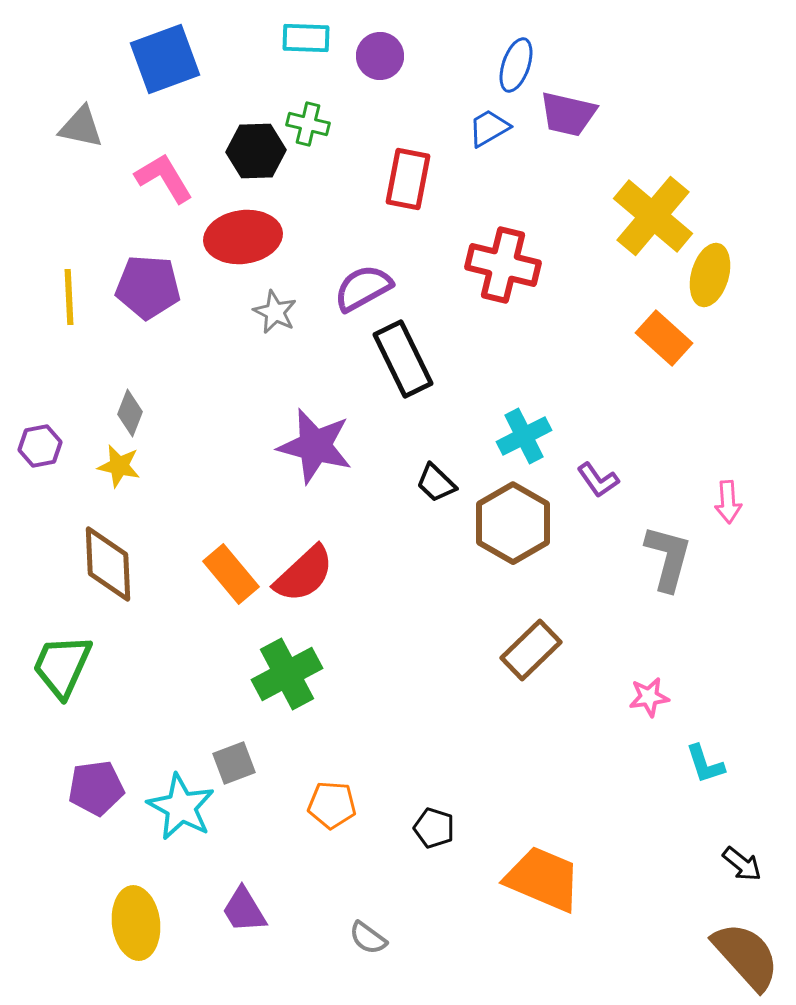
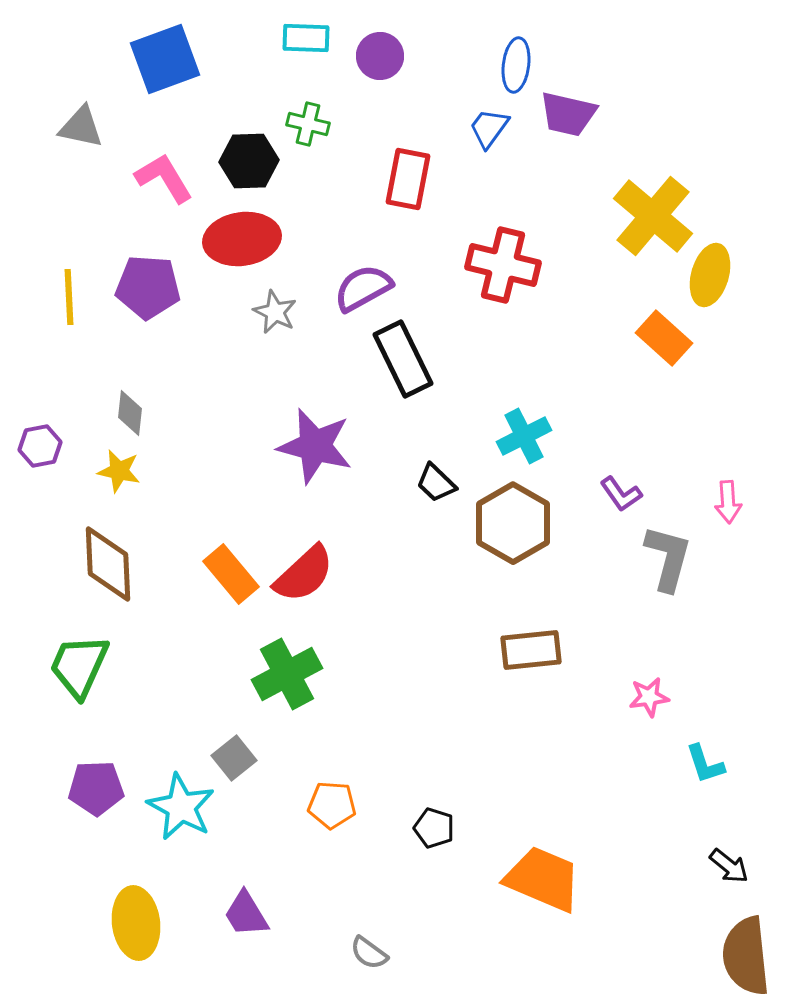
blue ellipse at (516, 65): rotated 12 degrees counterclockwise
blue trapezoid at (489, 128): rotated 24 degrees counterclockwise
black hexagon at (256, 151): moved 7 px left, 10 px down
red ellipse at (243, 237): moved 1 px left, 2 px down
gray diamond at (130, 413): rotated 15 degrees counterclockwise
yellow star at (119, 466): moved 5 px down
purple L-shape at (598, 480): moved 23 px right, 14 px down
brown rectangle at (531, 650): rotated 38 degrees clockwise
green trapezoid at (62, 666): moved 17 px right
gray square at (234, 763): moved 5 px up; rotated 18 degrees counterclockwise
purple pentagon at (96, 788): rotated 6 degrees clockwise
black arrow at (742, 864): moved 13 px left, 2 px down
purple trapezoid at (244, 910): moved 2 px right, 4 px down
gray semicircle at (368, 938): moved 1 px right, 15 px down
brown semicircle at (746, 956): rotated 144 degrees counterclockwise
